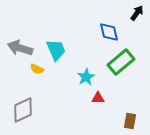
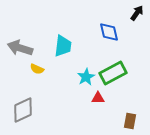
cyan trapezoid: moved 7 px right, 4 px up; rotated 30 degrees clockwise
green rectangle: moved 8 px left, 11 px down; rotated 12 degrees clockwise
